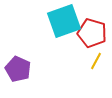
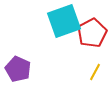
red pentagon: rotated 28 degrees clockwise
yellow line: moved 1 px left, 11 px down
